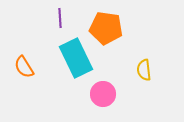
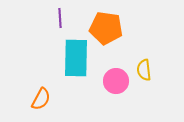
cyan rectangle: rotated 27 degrees clockwise
orange semicircle: moved 17 px right, 32 px down; rotated 120 degrees counterclockwise
pink circle: moved 13 px right, 13 px up
